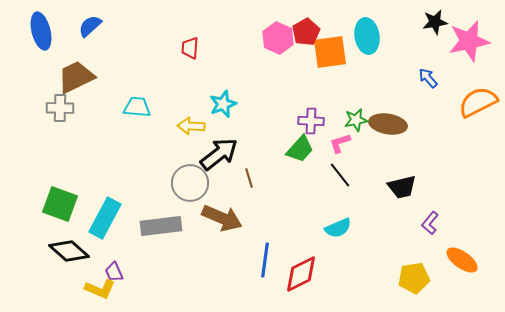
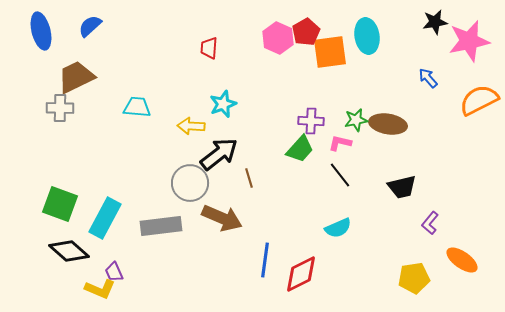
red trapezoid: moved 19 px right
orange semicircle: moved 1 px right, 2 px up
pink L-shape: rotated 30 degrees clockwise
